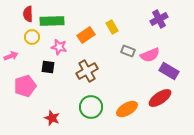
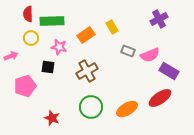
yellow circle: moved 1 px left, 1 px down
